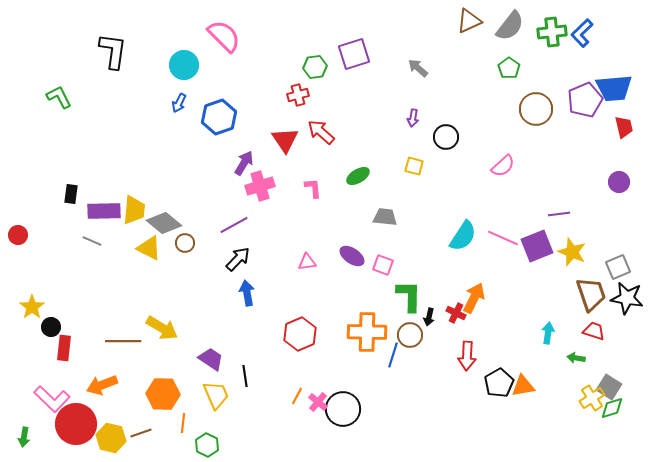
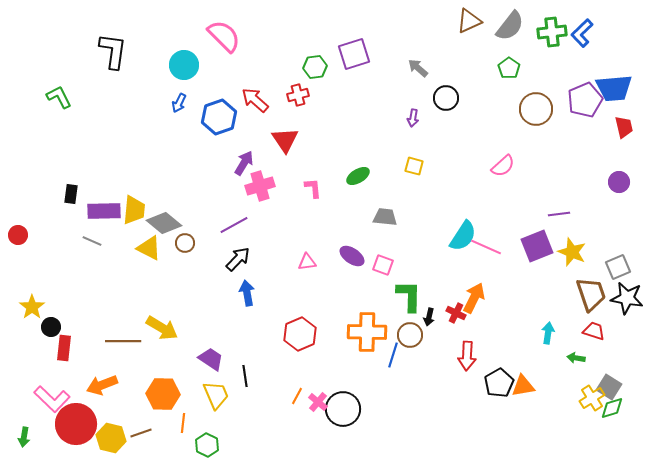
red arrow at (321, 132): moved 66 px left, 32 px up
black circle at (446, 137): moved 39 px up
pink line at (503, 238): moved 17 px left, 9 px down
